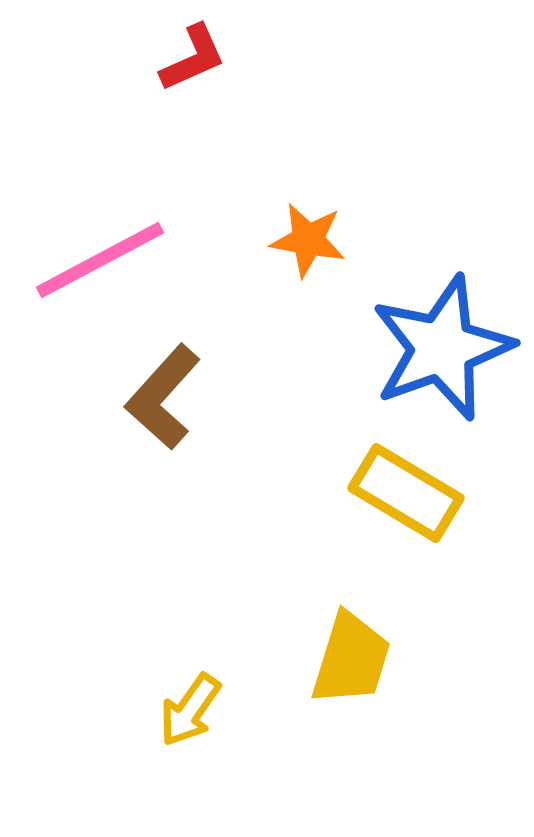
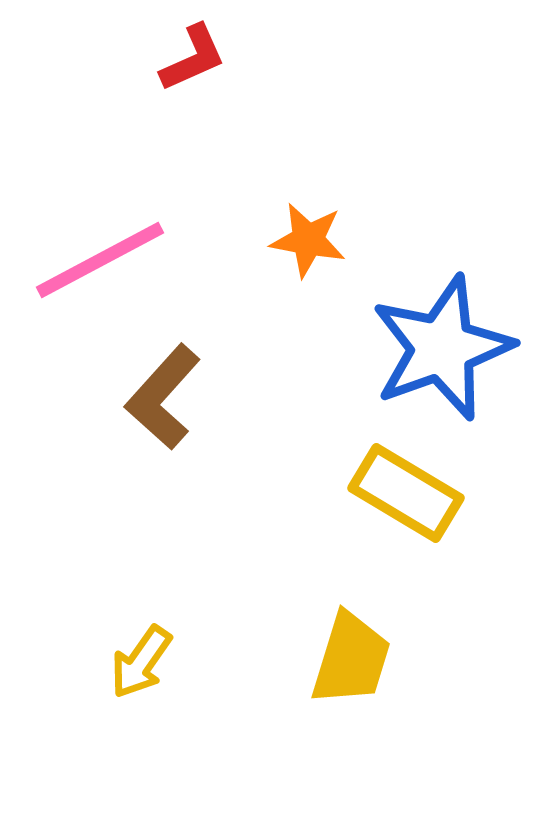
yellow arrow: moved 49 px left, 48 px up
